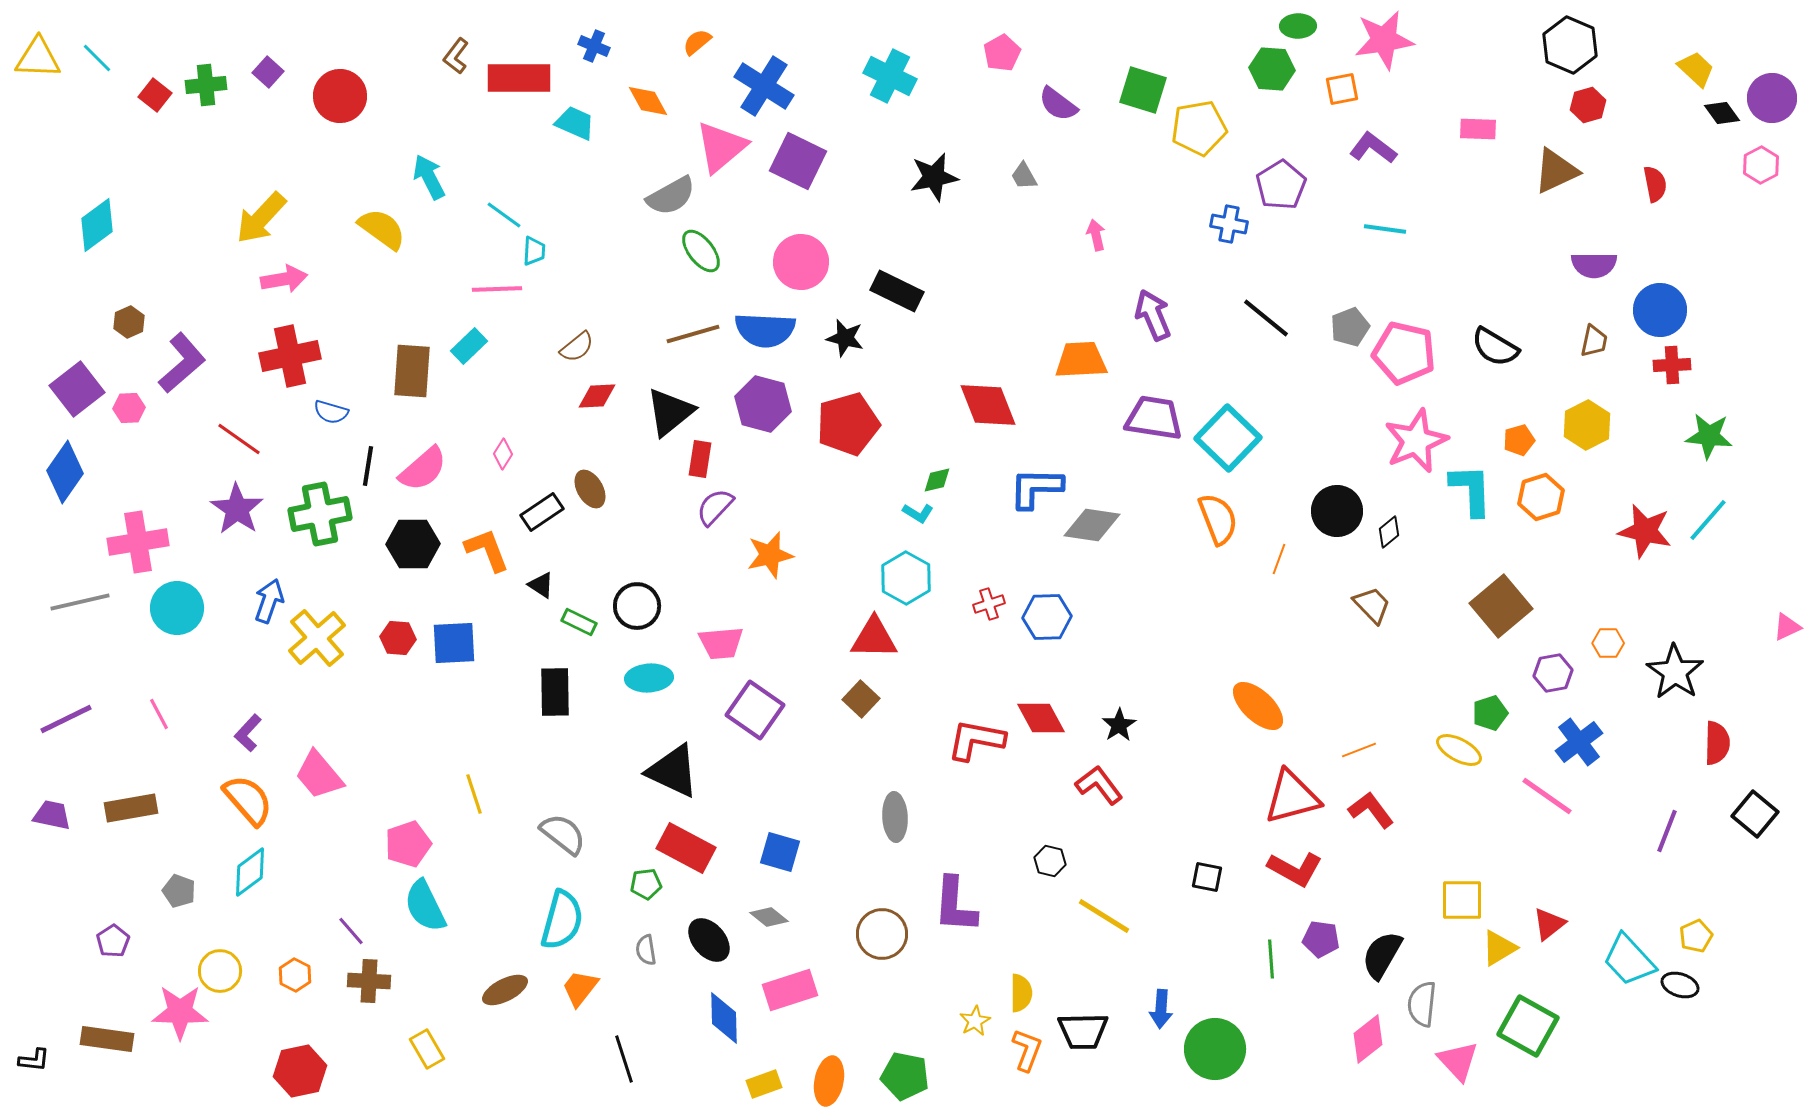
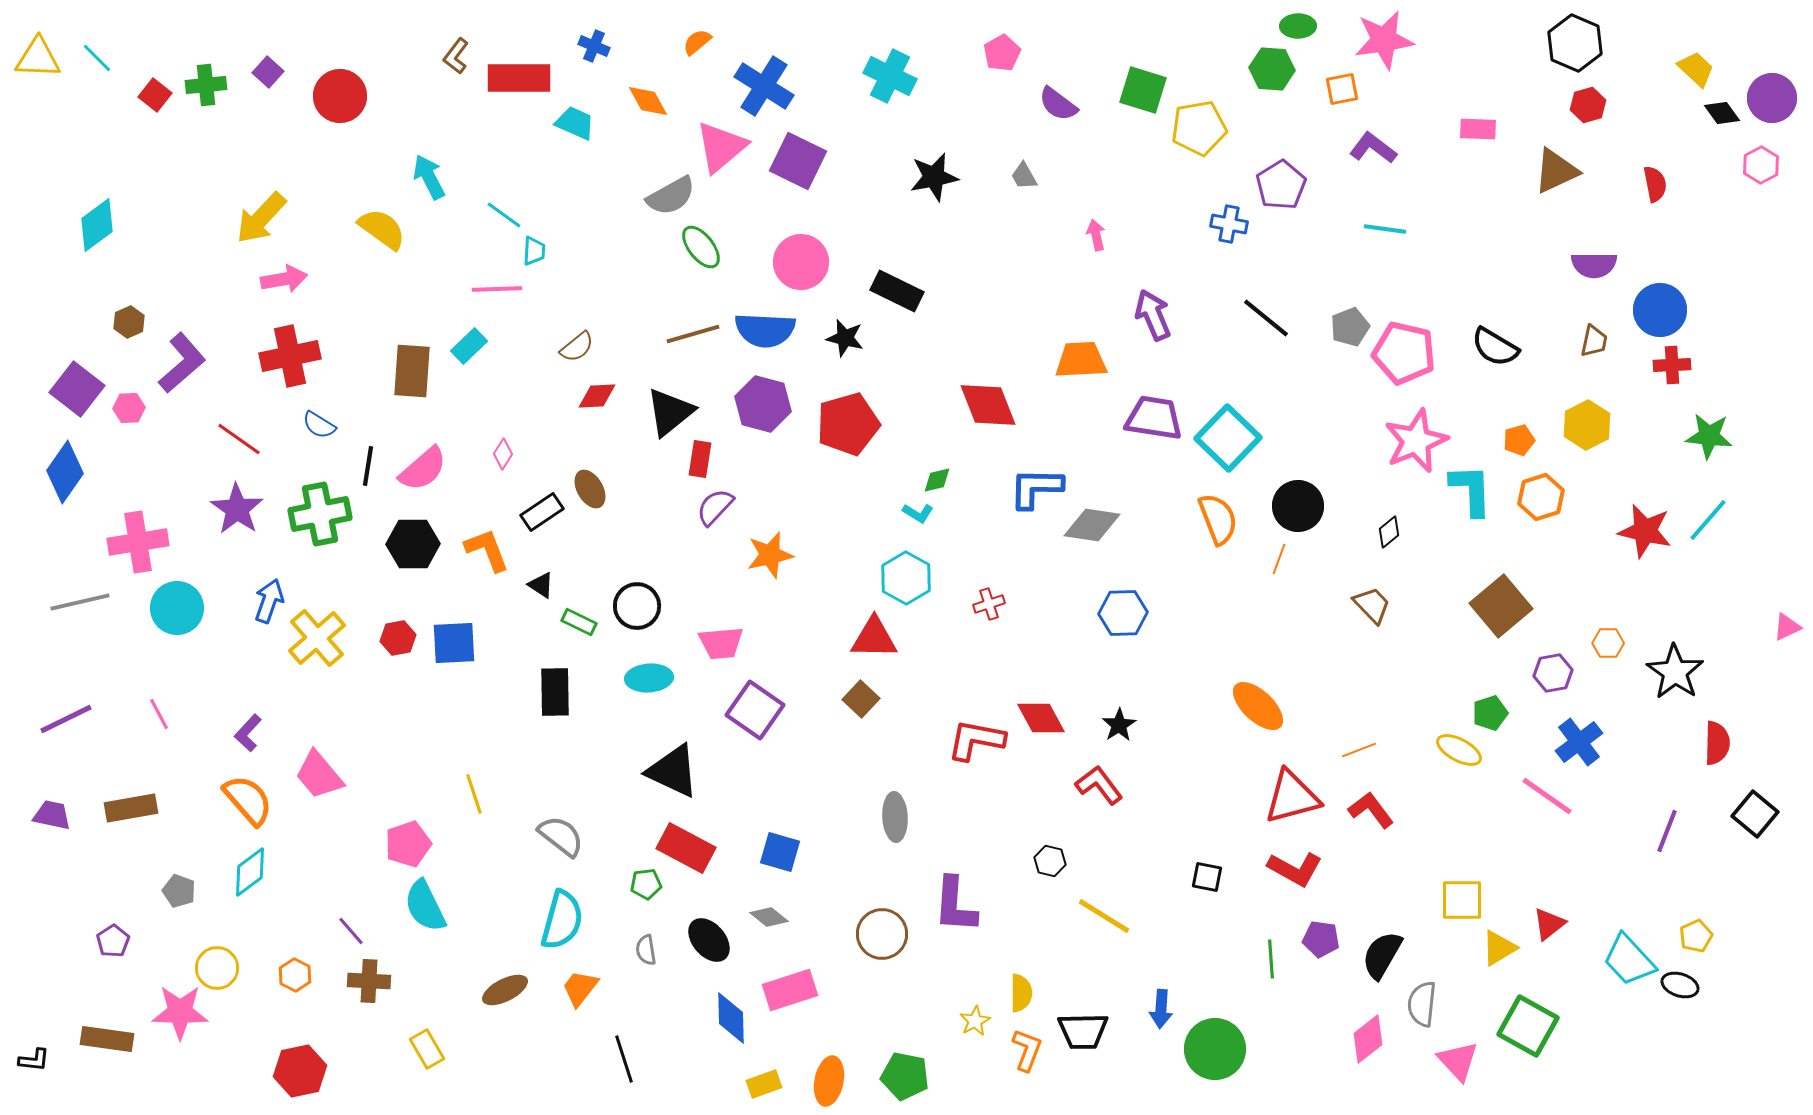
black hexagon at (1570, 45): moved 5 px right, 2 px up
green ellipse at (701, 251): moved 4 px up
purple square at (77, 389): rotated 14 degrees counterclockwise
blue semicircle at (331, 412): moved 12 px left, 13 px down; rotated 16 degrees clockwise
black circle at (1337, 511): moved 39 px left, 5 px up
blue hexagon at (1047, 617): moved 76 px right, 4 px up
red hexagon at (398, 638): rotated 16 degrees counterclockwise
gray semicircle at (563, 834): moved 2 px left, 2 px down
yellow circle at (220, 971): moved 3 px left, 3 px up
blue diamond at (724, 1018): moved 7 px right
